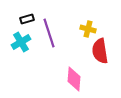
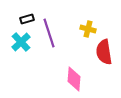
cyan cross: rotated 12 degrees counterclockwise
red semicircle: moved 4 px right, 1 px down
